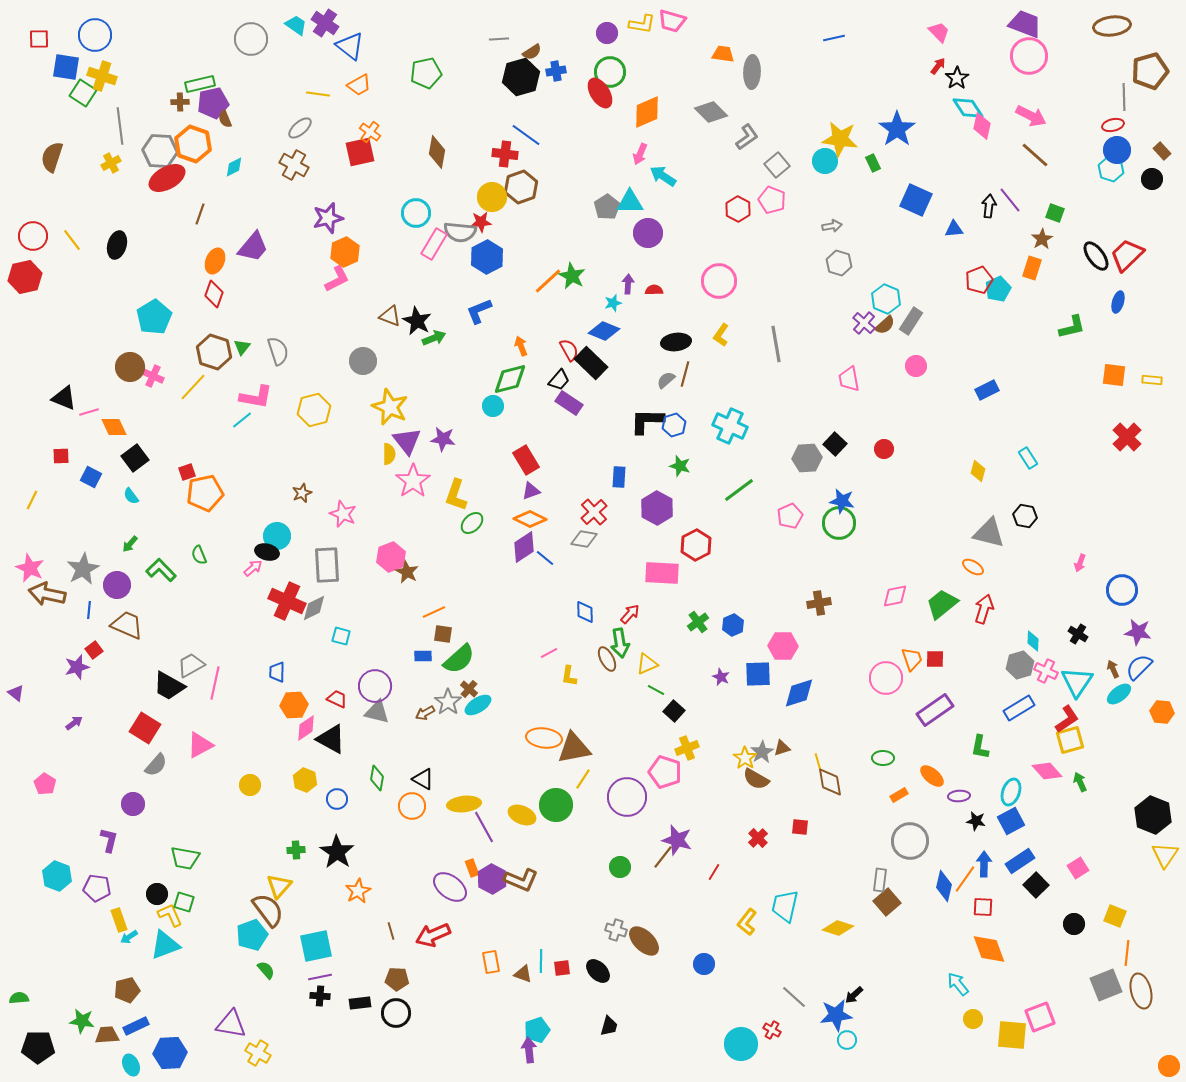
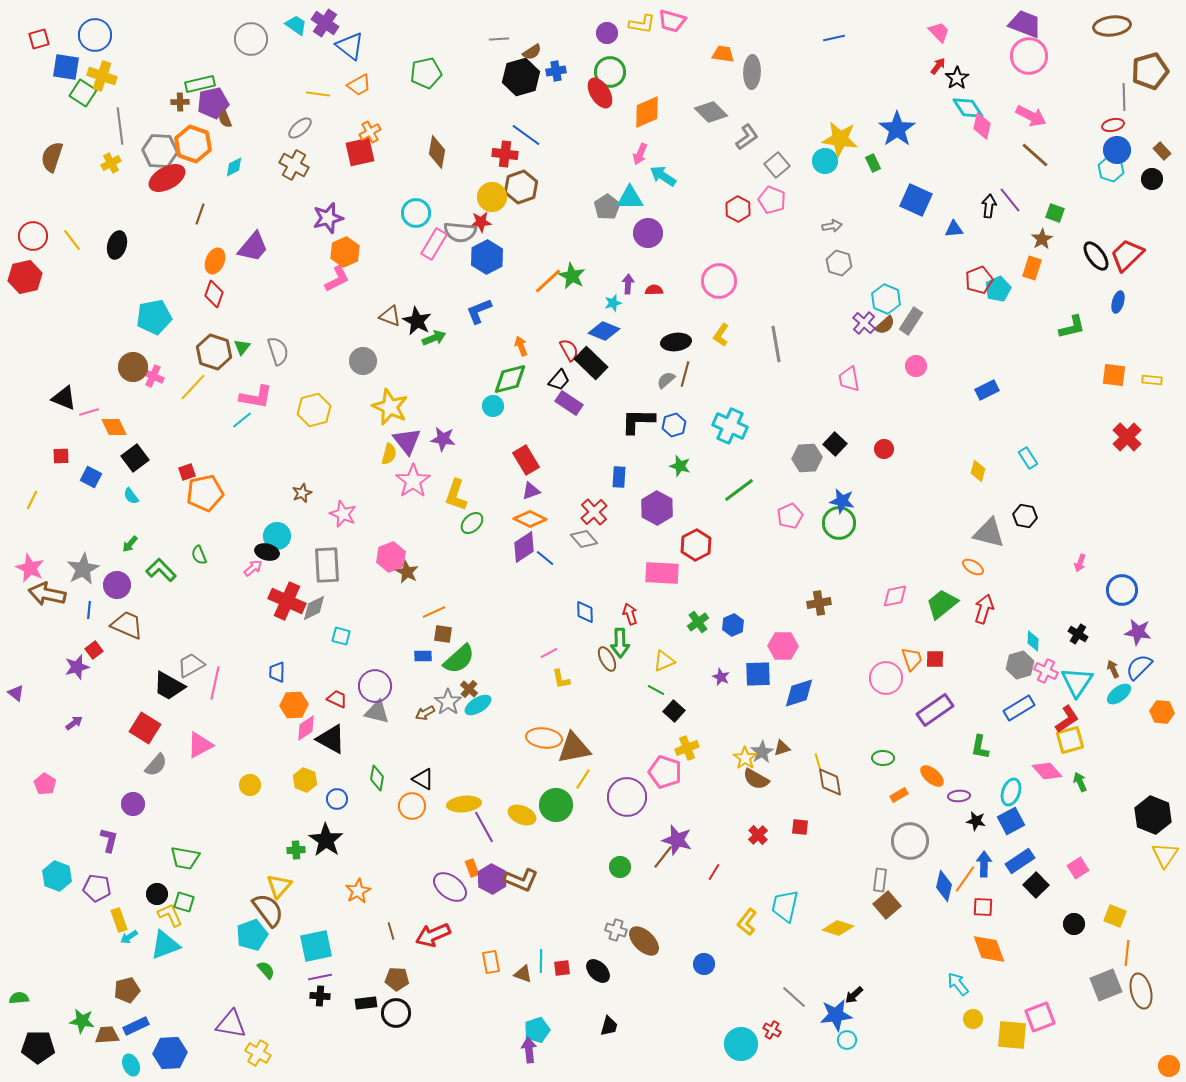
red square at (39, 39): rotated 15 degrees counterclockwise
orange cross at (370, 132): rotated 25 degrees clockwise
cyan triangle at (630, 202): moved 4 px up
cyan pentagon at (154, 317): rotated 20 degrees clockwise
brown circle at (130, 367): moved 3 px right
black L-shape at (647, 421): moved 9 px left
yellow semicircle at (389, 454): rotated 15 degrees clockwise
gray diamond at (584, 539): rotated 40 degrees clockwise
red arrow at (630, 614): rotated 60 degrees counterclockwise
green arrow at (620, 643): rotated 8 degrees clockwise
yellow triangle at (647, 664): moved 17 px right, 3 px up
yellow L-shape at (569, 676): moved 8 px left, 3 px down; rotated 20 degrees counterclockwise
red cross at (758, 838): moved 3 px up
black star at (337, 852): moved 11 px left, 12 px up
brown square at (887, 902): moved 3 px down
black rectangle at (360, 1003): moved 6 px right
